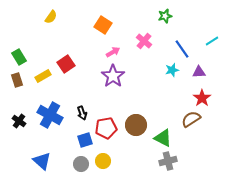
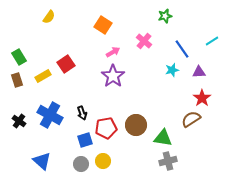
yellow semicircle: moved 2 px left
green triangle: rotated 18 degrees counterclockwise
